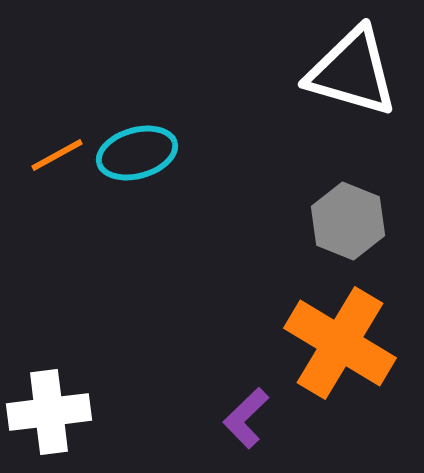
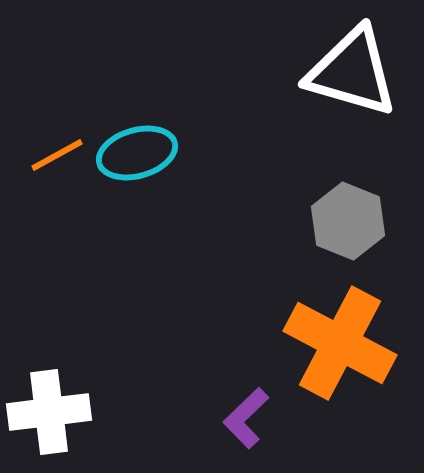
orange cross: rotated 3 degrees counterclockwise
